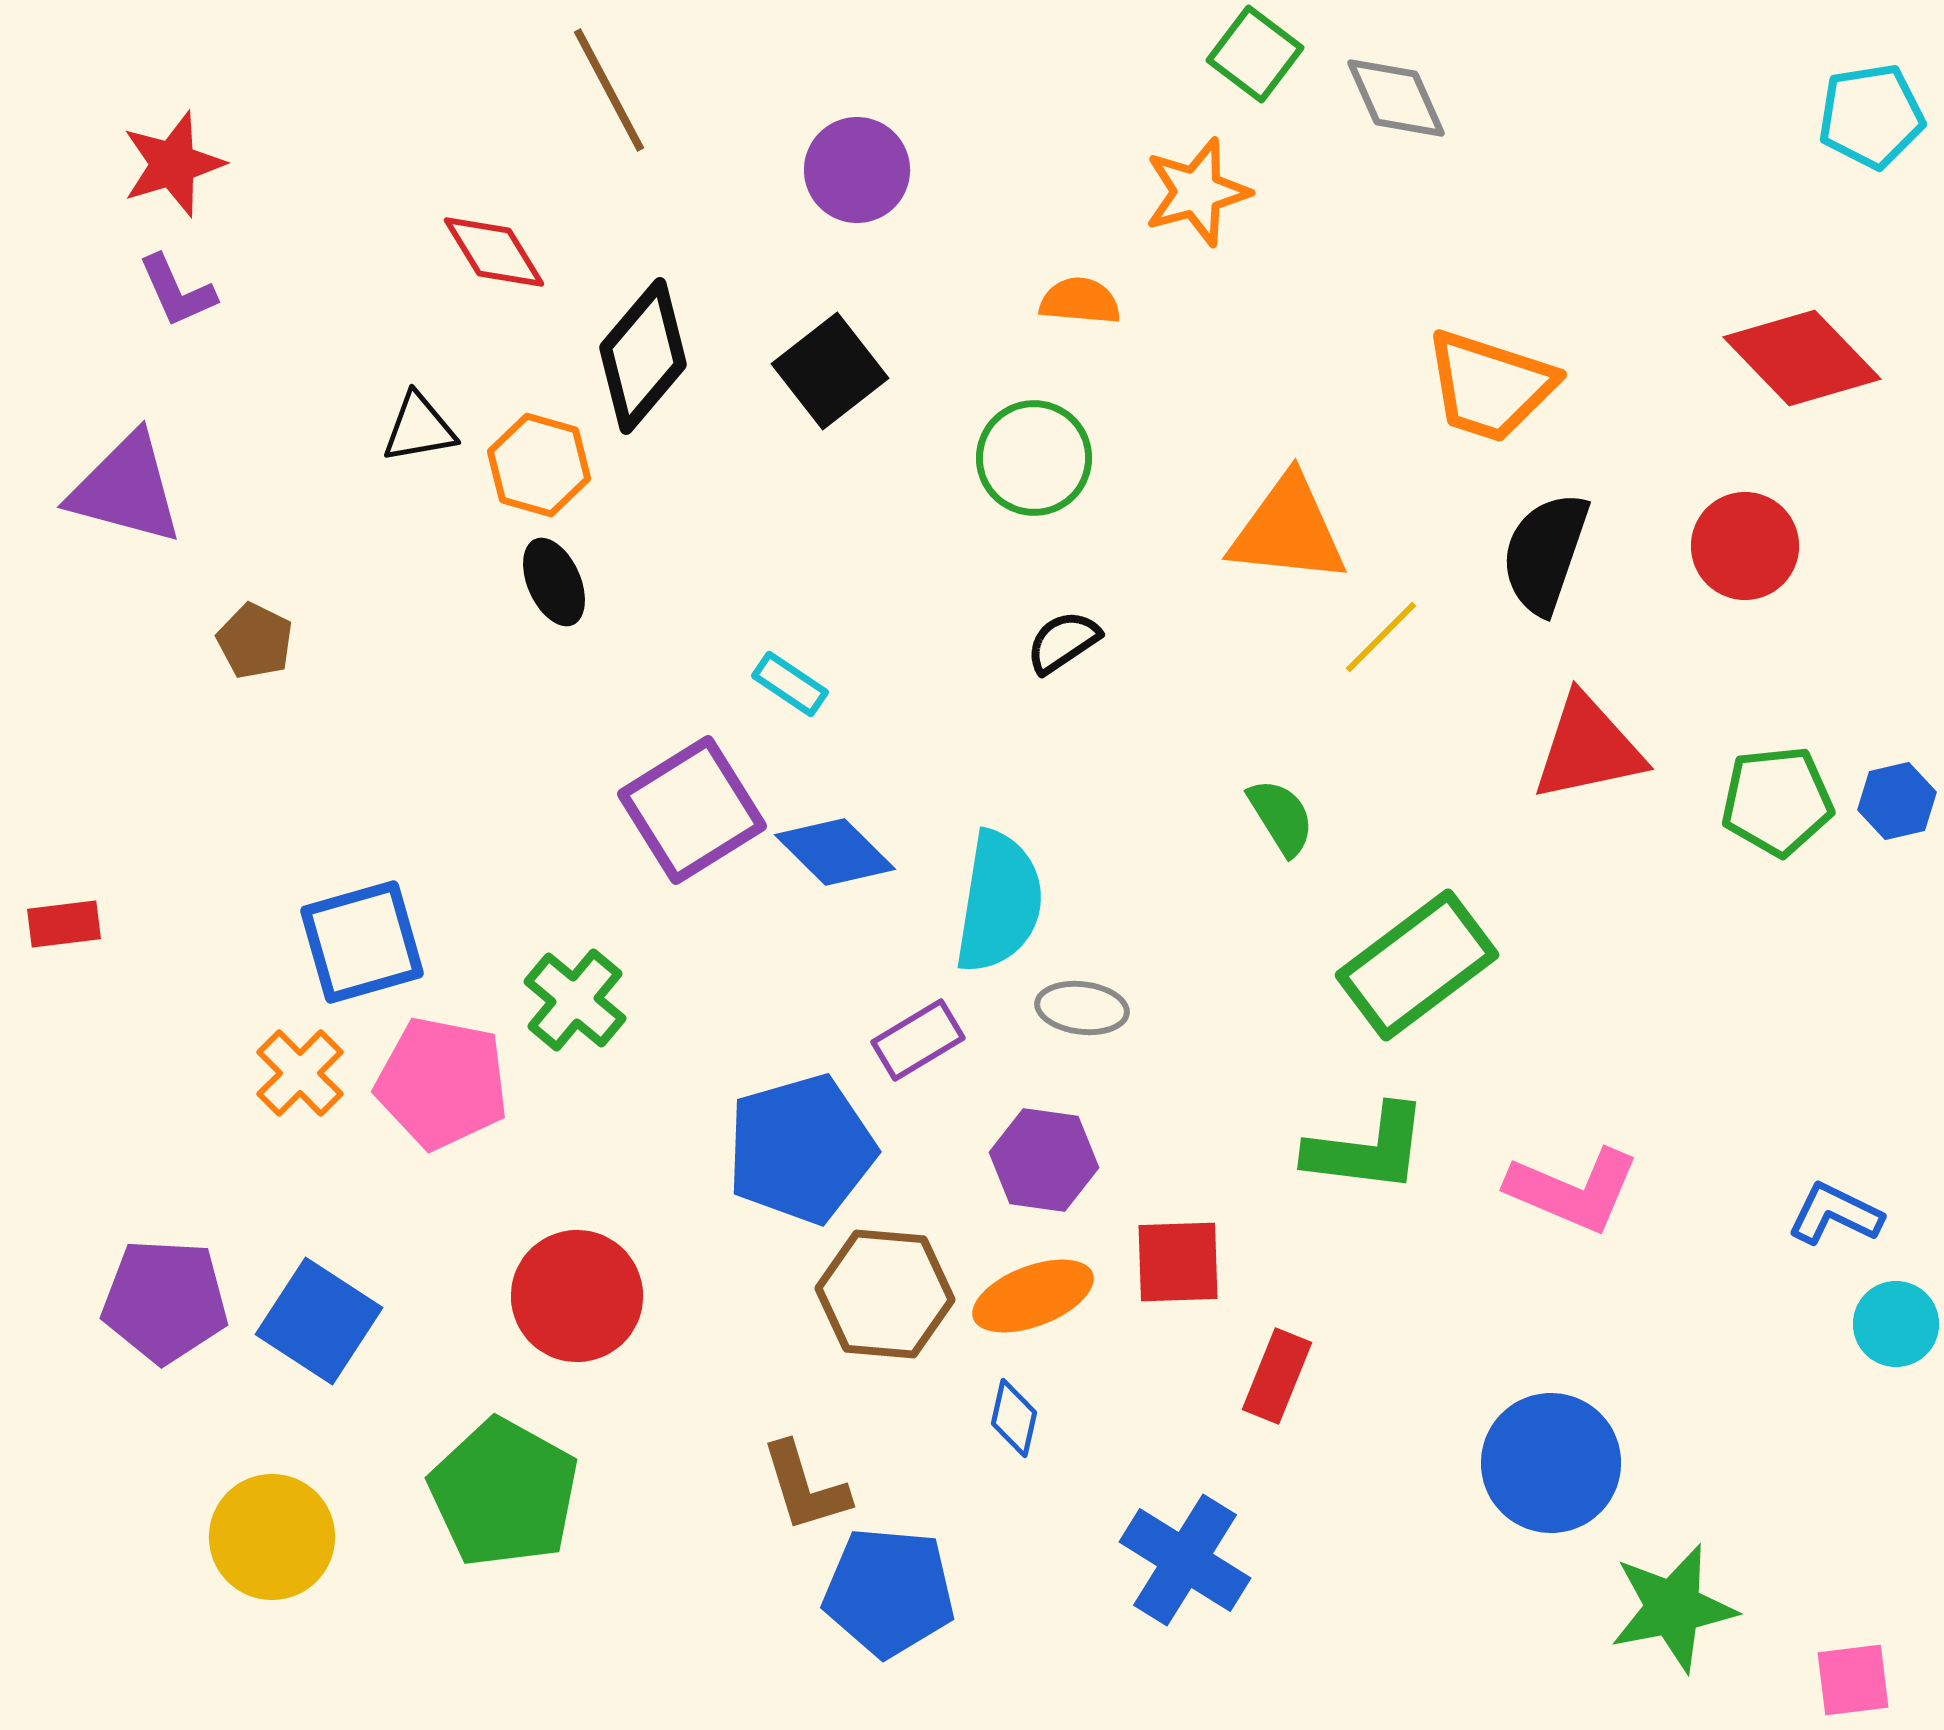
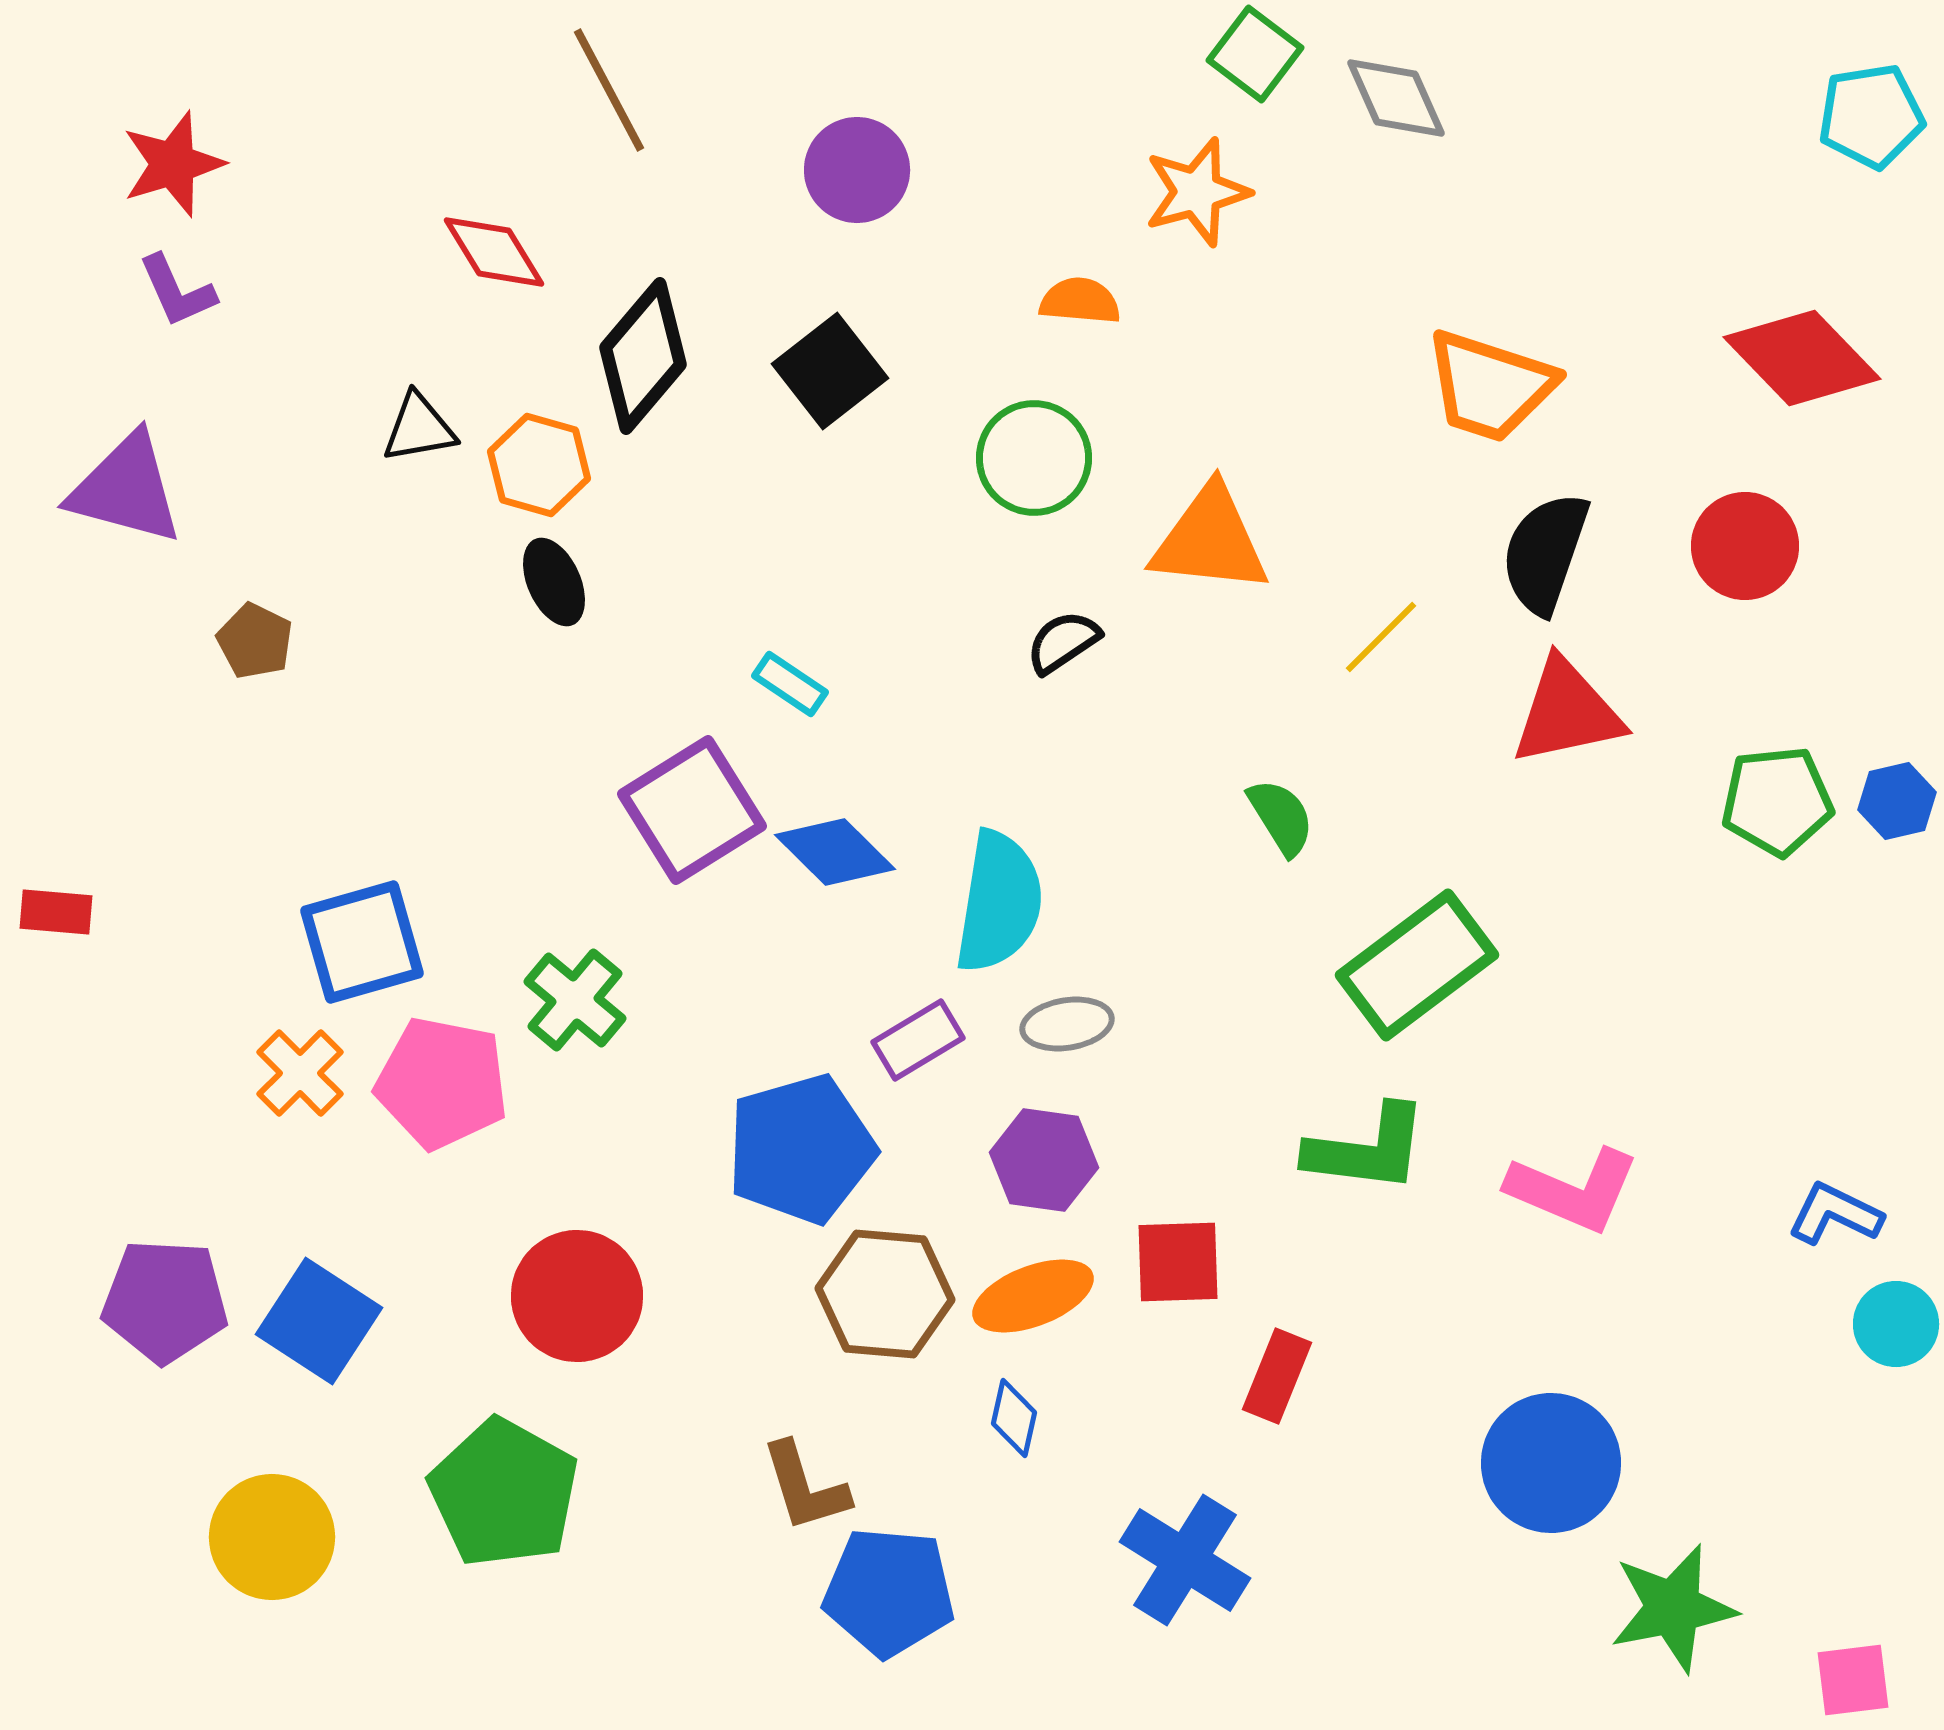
orange triangle at (1288, 530): moved 78 px left, 10 px down
red triangle at (1588, 748): moved 21 px left, 36 px up
red rectangle at (64, 924): moved 8 px left, 12 px up; rotated 12 degrees clockwise
gray ellipse at (1082, 1008): moved 15 px left, 16 px down; rotated 16 degrees counterclockwise
